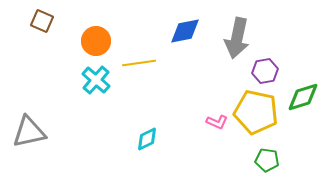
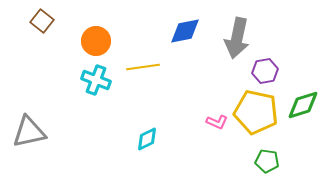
brown square: rotated 15 degrees clockwise
yellow line: moved 4 px right, 4 px down
cyan cross: rotated 20 degrees counterclockwise
green diamond: moved 8 px down
green pentagon: moved 1 px down
